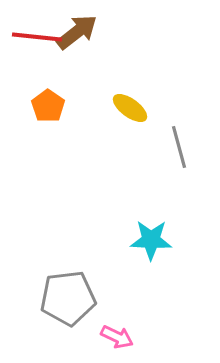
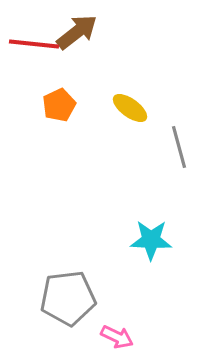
red line: moved 3 px left, 7 px down
orange pentagon: moved 11 px right, 1 px up; rotated 12 degrees clockwise
